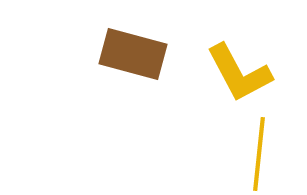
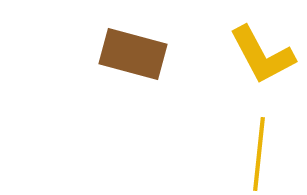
yellow L-shape: moved 23 px right, 18 px up
